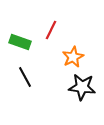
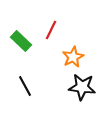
green rectangle: moved 1 px right, 1 px up; rotated 25 degrees clockwise
black line: moved 9 px down
